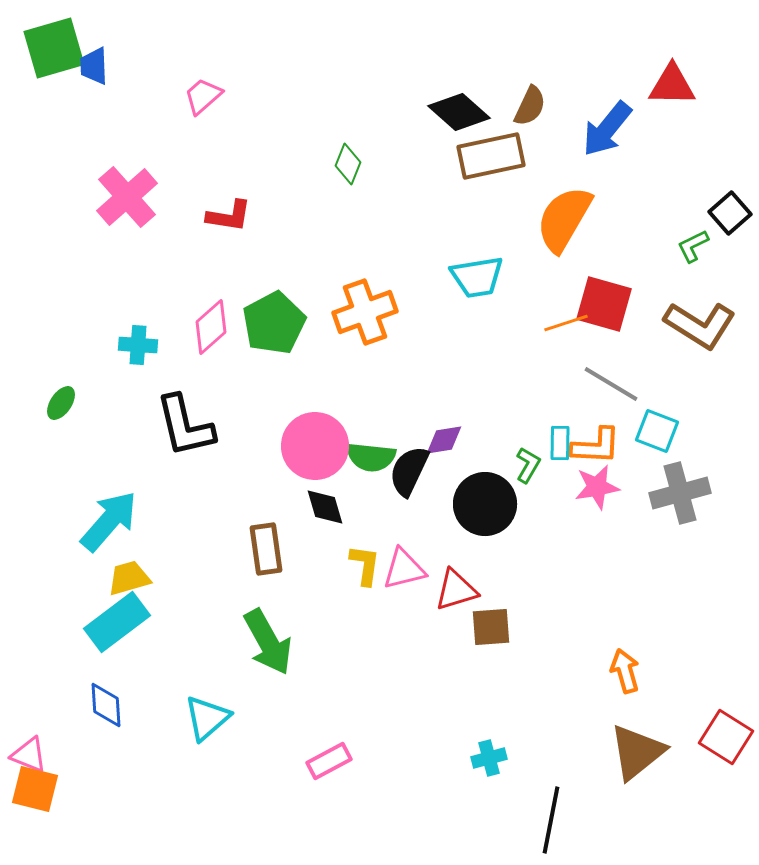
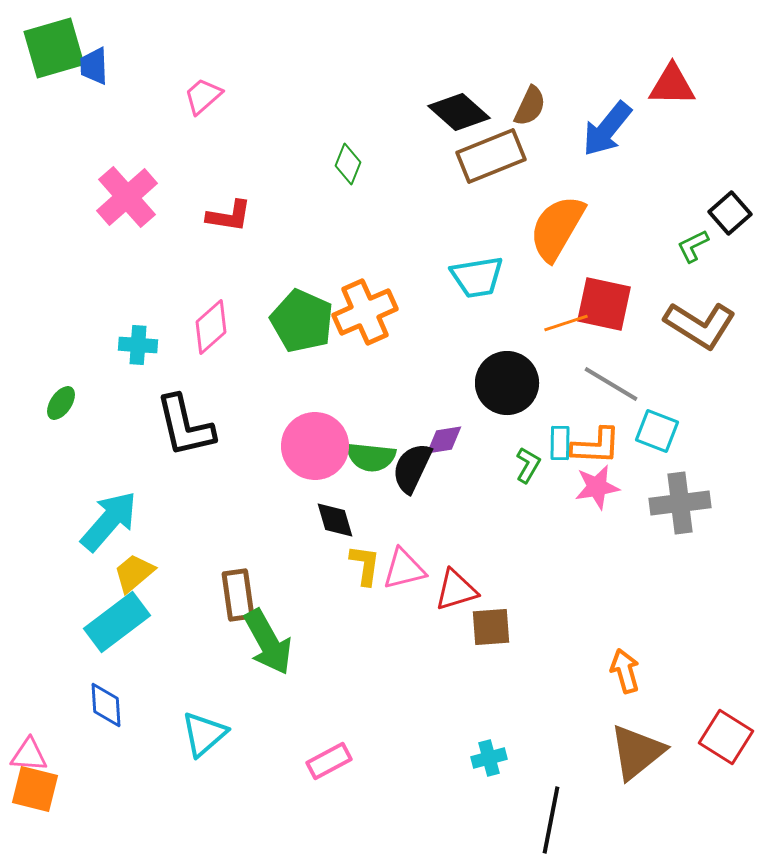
brown rectangle at (491, 156): rotated 10 degrees counterclockwise
orange semicircle at (564, 219): moved 7 px left, 9 px down
red square at (604, 304): rotated 4 degrees counterclockwise
orange cross at (365, 312): rotated 4 degrees counterclockwise
green pentagon at (274, 323): moved 28 px right, 2 px up; rotated 20 degrees counterclockwise
black semicircle at (409, 471): moved 3 px right, 3 px up
gray cross at (680, 493): moved 10 px down; rotated 8 degrees clockwise
black circle at (485, 504): moved 22 px right, 121 px up
black diamond at (325, 507): moved 10 px right, 13 px down
brown rectangle at (266, 549): moved 28 px left, 46 px down
yellow trapezoid at (129, 578): moved 5 px right, 5 px up; rotated 24 degrees counterclockwise
cyan triangle at (207, 718): moved 3 px left, 16 px down
pink triangle at (29, 755): rotated 18 degrees counterclockwise
